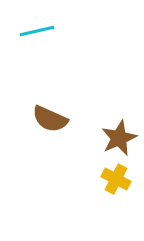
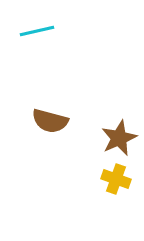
brown semicircle: moved 2 px down; rotated 9 degrees counterclockwise
yellow cross: rotated 8 degrees counterclockwise
